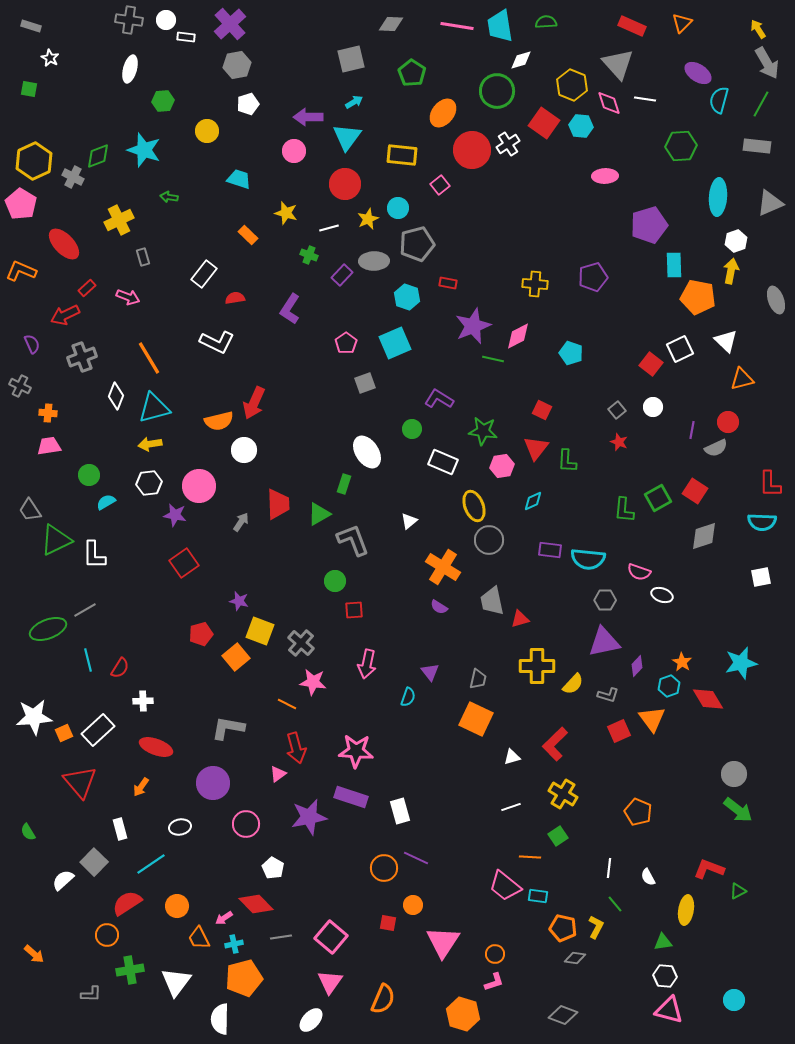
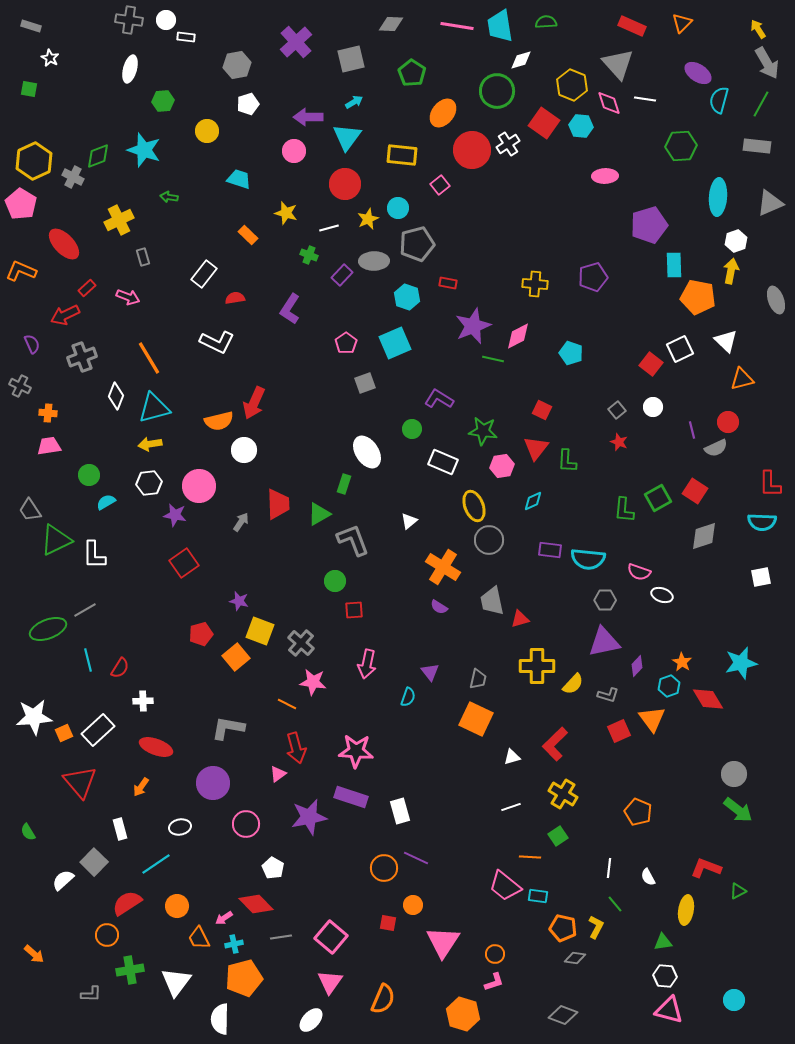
purple cross at (230, 24): moved 66 px right, 18 px down
purple line at (692, 430): rotated 24 degrees counterclockwise
cyan line at (151, 864): moved 5 px right
red L-shape at (709, 869): moved 3 px left, 1 px up
